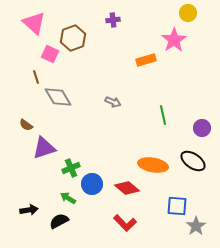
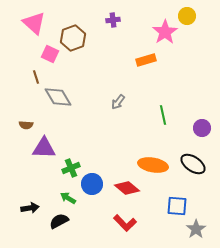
yellow circle: moved 1 px left, 3 px down
pink star: moved 9 px left, 8 px up
gray arrow: moved 5 px right; rotated 105 degrees clockwise
brown semicircle: rotated 32 degrees counterclockwise
purple triangle: rotated 20 degrees clockwise
black ellipse: moved 3 px down
black arrow: moved 1 px right, 2 px up
gray star: moved 3 px down
